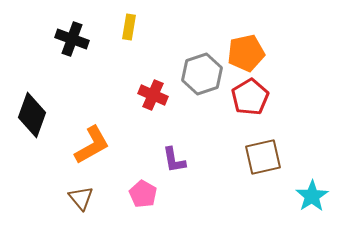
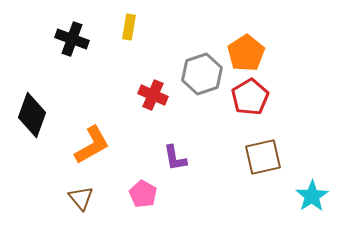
orange pentagon: rotated 21 degrees counterclockwise
purple L-shape: moved 1 px right, 2 px up
